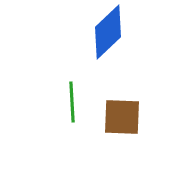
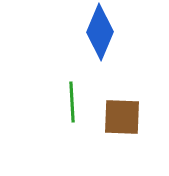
blue diamond: moved 8 px left; rotated 24 degrees counterclockwise
